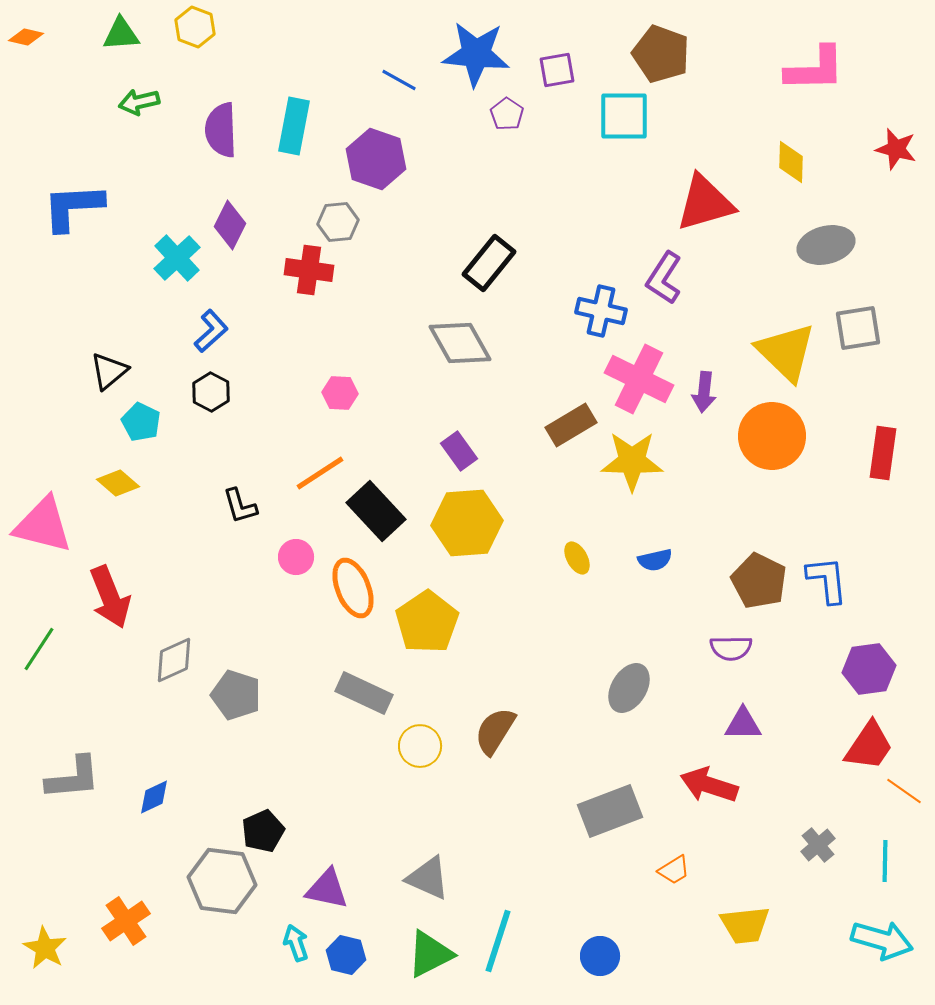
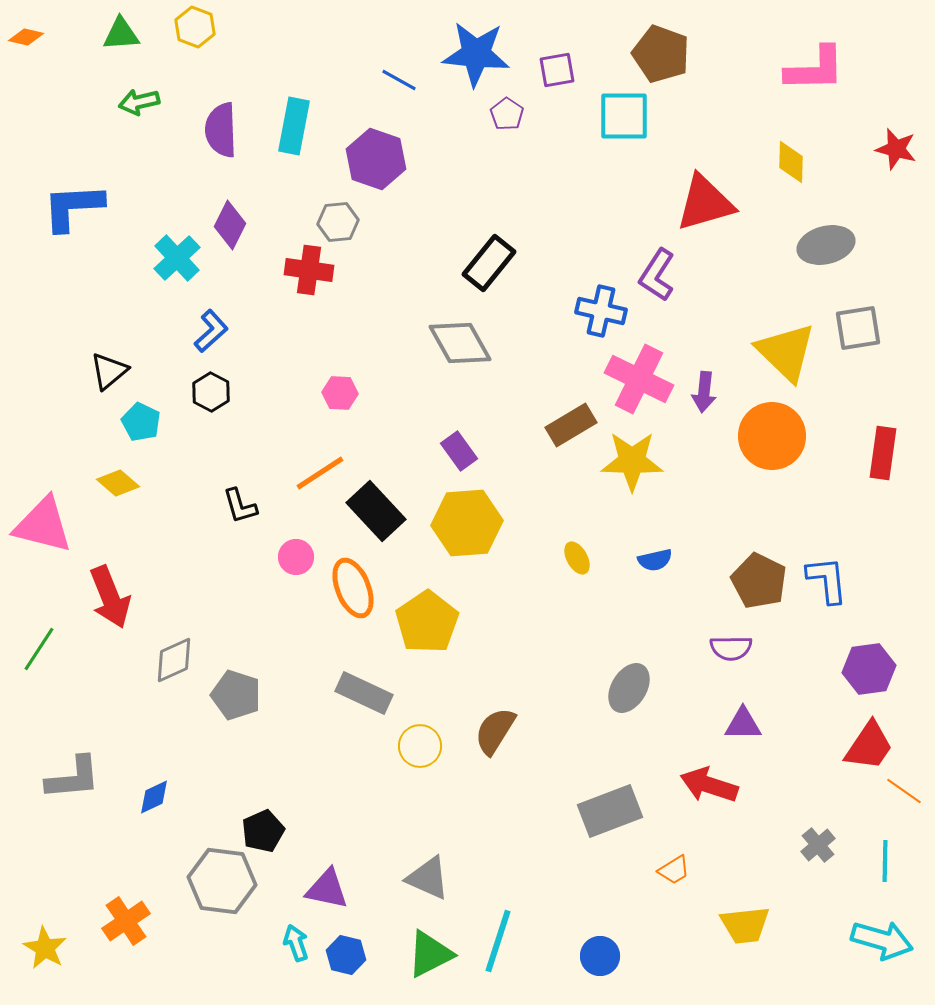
purple L-shape at (664, 278): moved 7 px left, 3 px up
